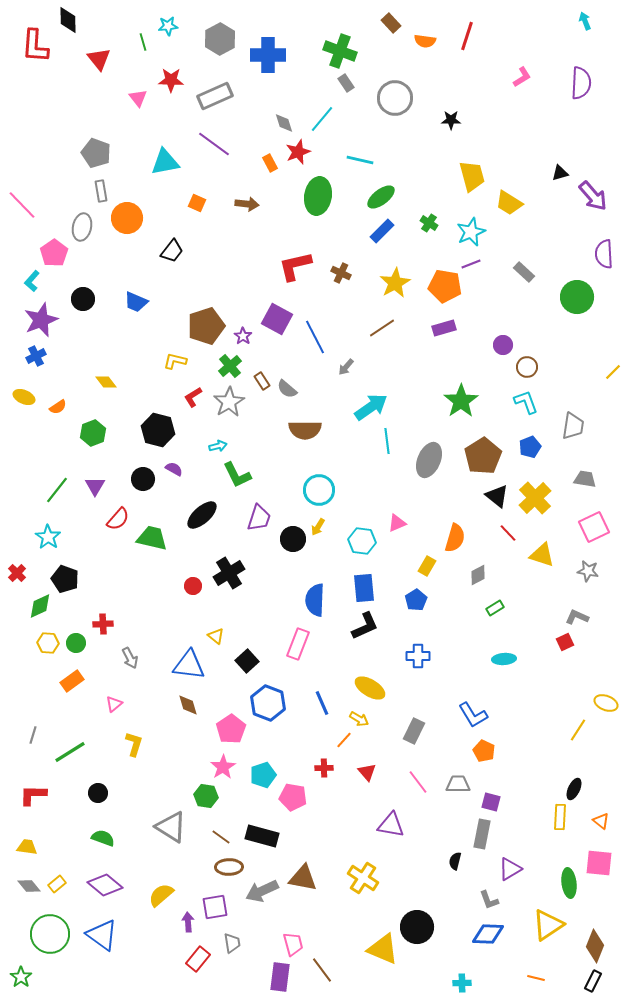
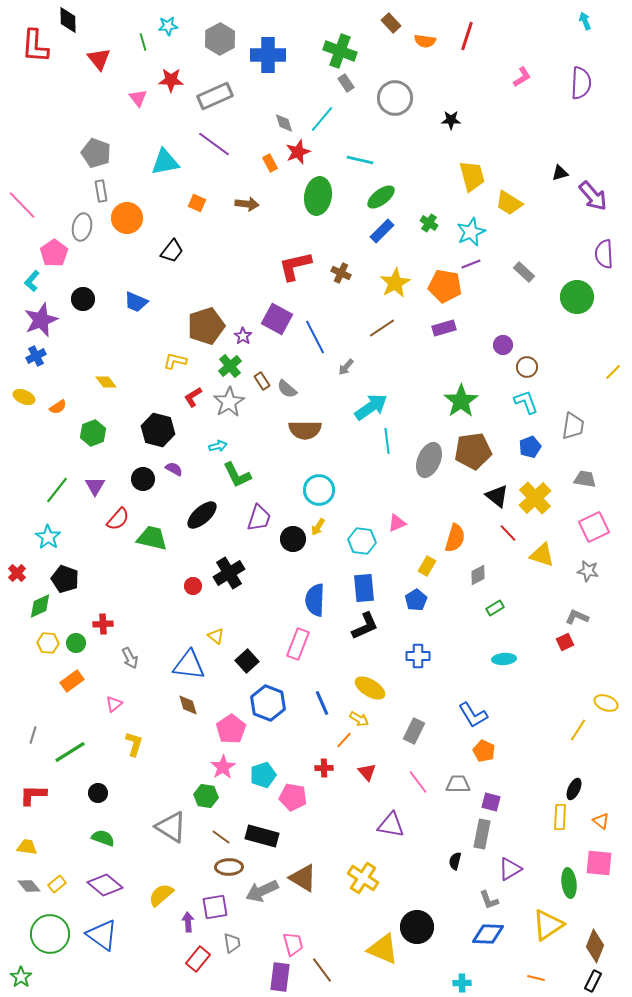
brown pentagon at (483, 456): moved 10 px left, 5 px up; rotated 24 degrees clockwise
brown triangle at (303, 878): rotated 20 degrees clockwise
